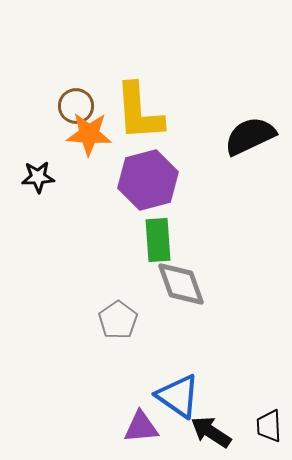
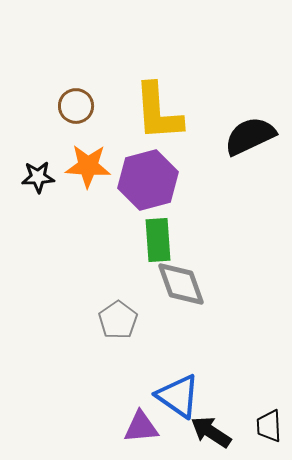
yellow L-shape: moved 19 px right
orange star: moved 1 px left, 32 px down
